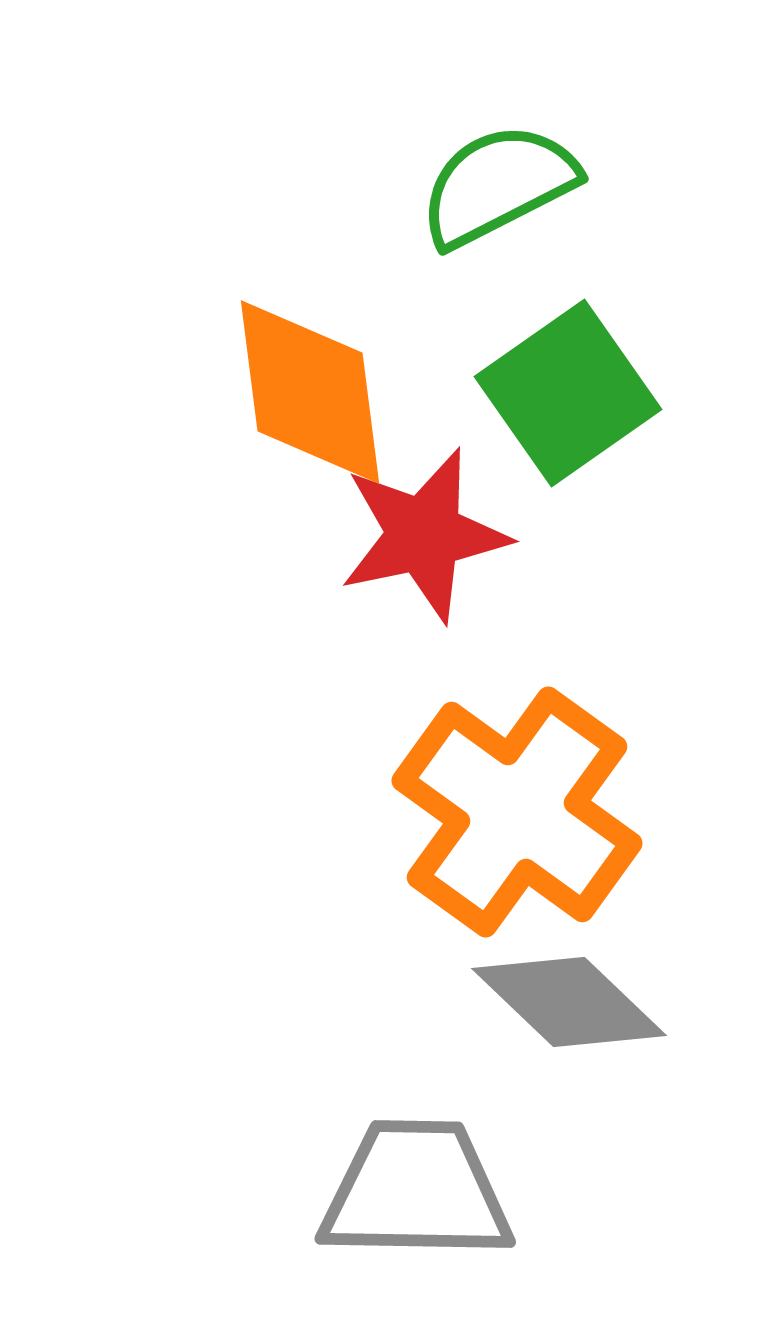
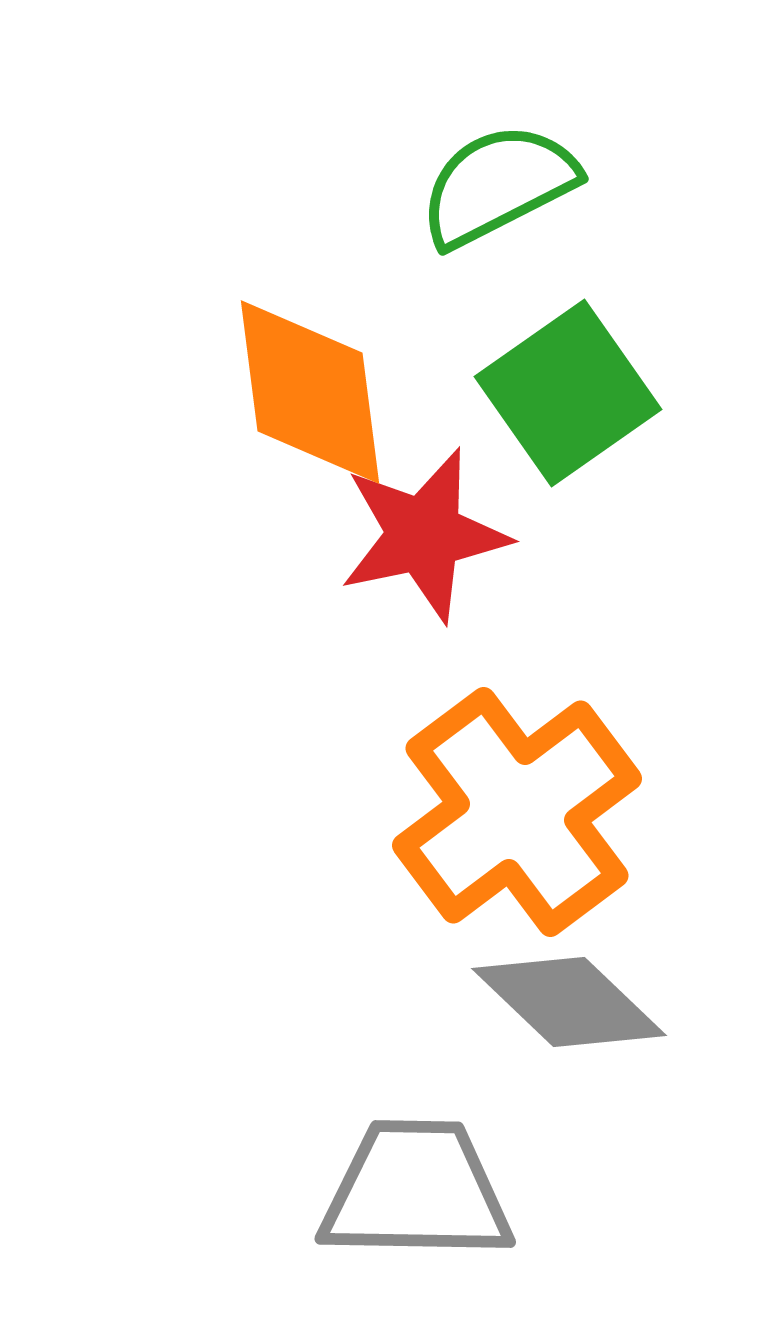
orange cross: rotated 17 degrees clockwise
